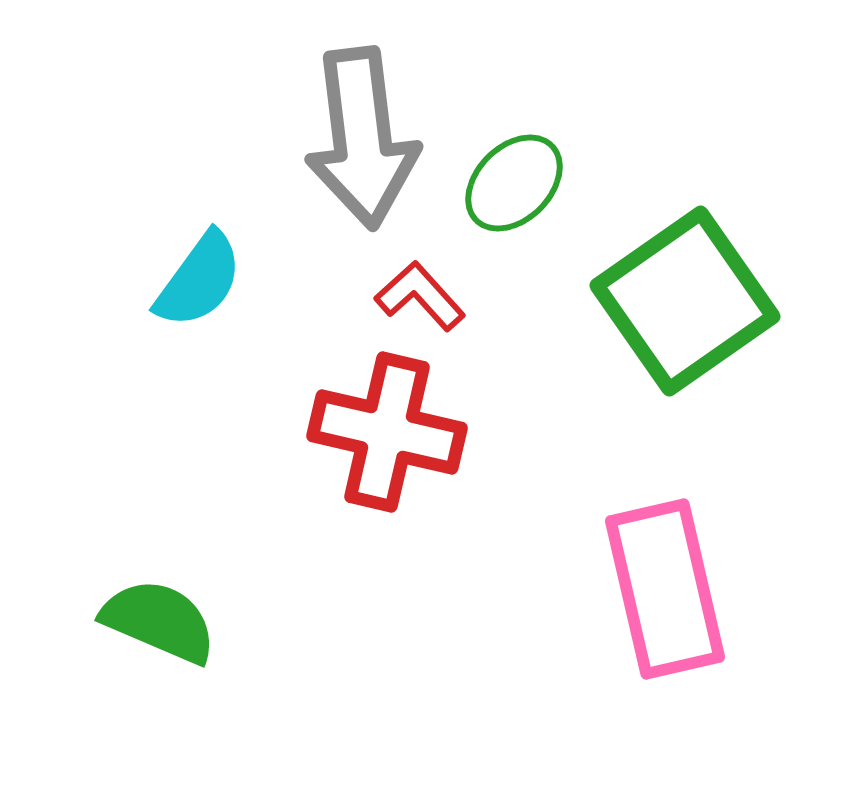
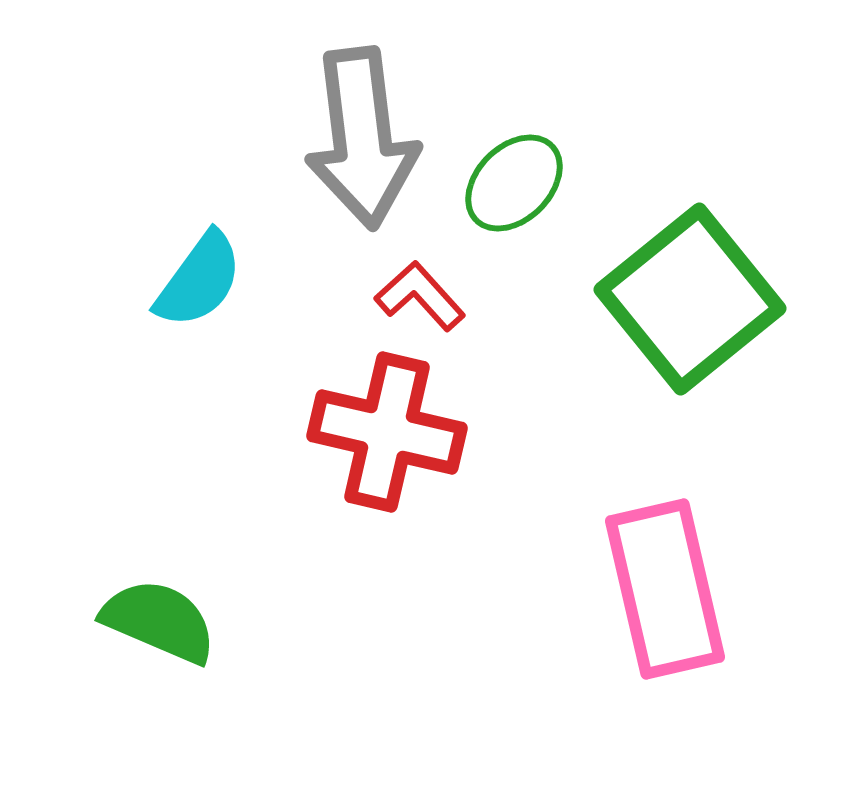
green square: moved 5 px right, 2 px up; rotated 4 degrees counterclockwise
